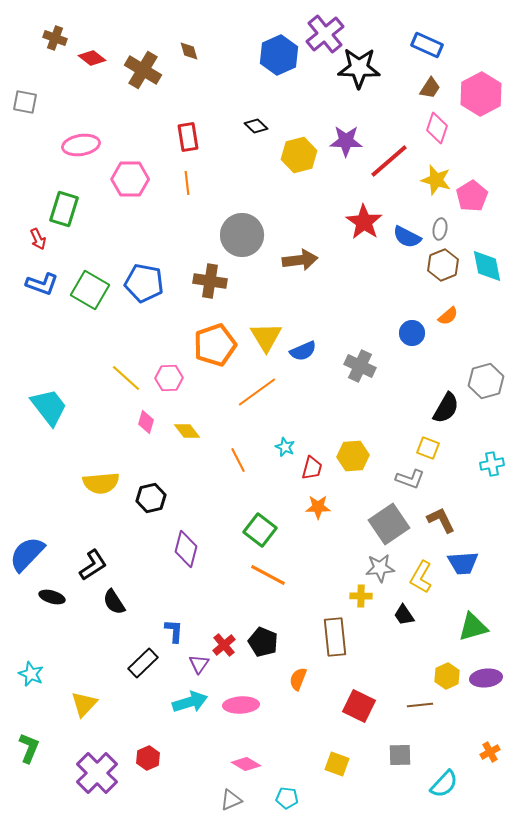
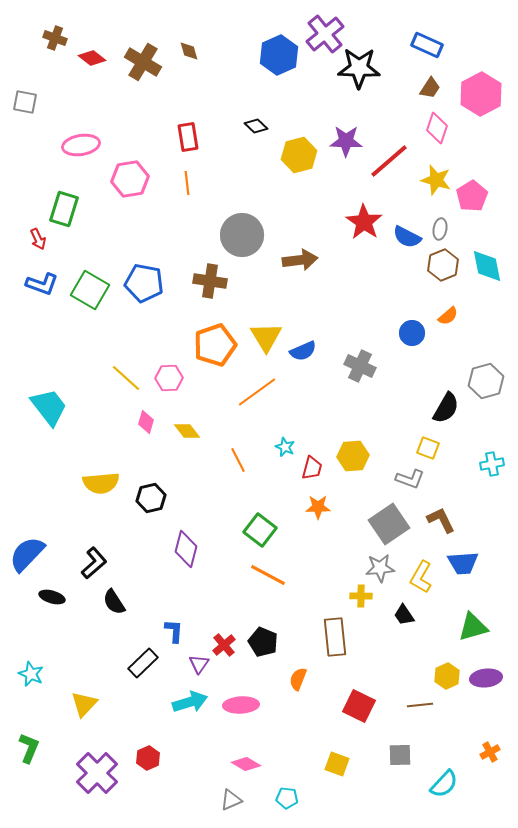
brown cross at (143, 70): moved 8 px up
pink hexagon at (130, 179): rotated 9 degrees counterclockwise
black L-shape at (93, 565): moved 1 px right, 2 px up; rotated 8 degrees counterclockwise
